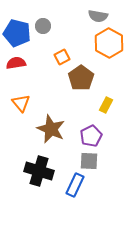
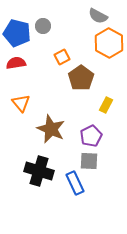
gray semicircle: rotated 18 degrees clockwise
blue rectangle: moved 2 px up; rotated 50 degrees counterclockwise
